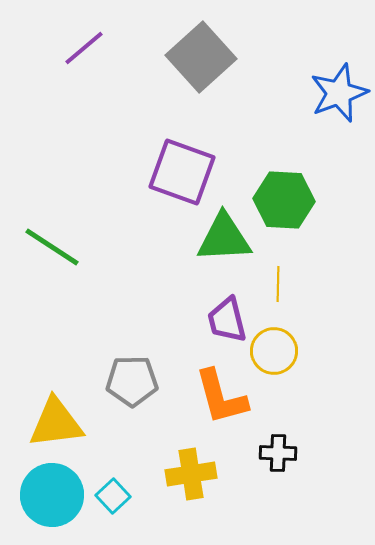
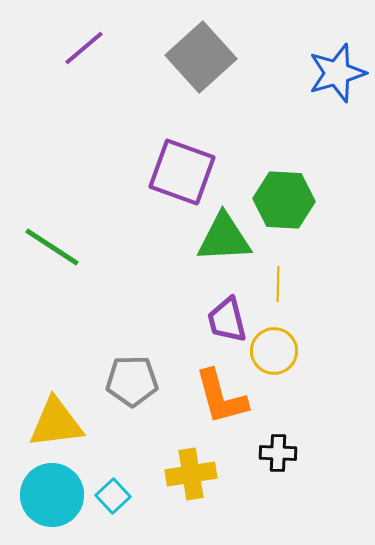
blue star: moved 2 px left, 20 px up; rotated 4 degrees clockwise
